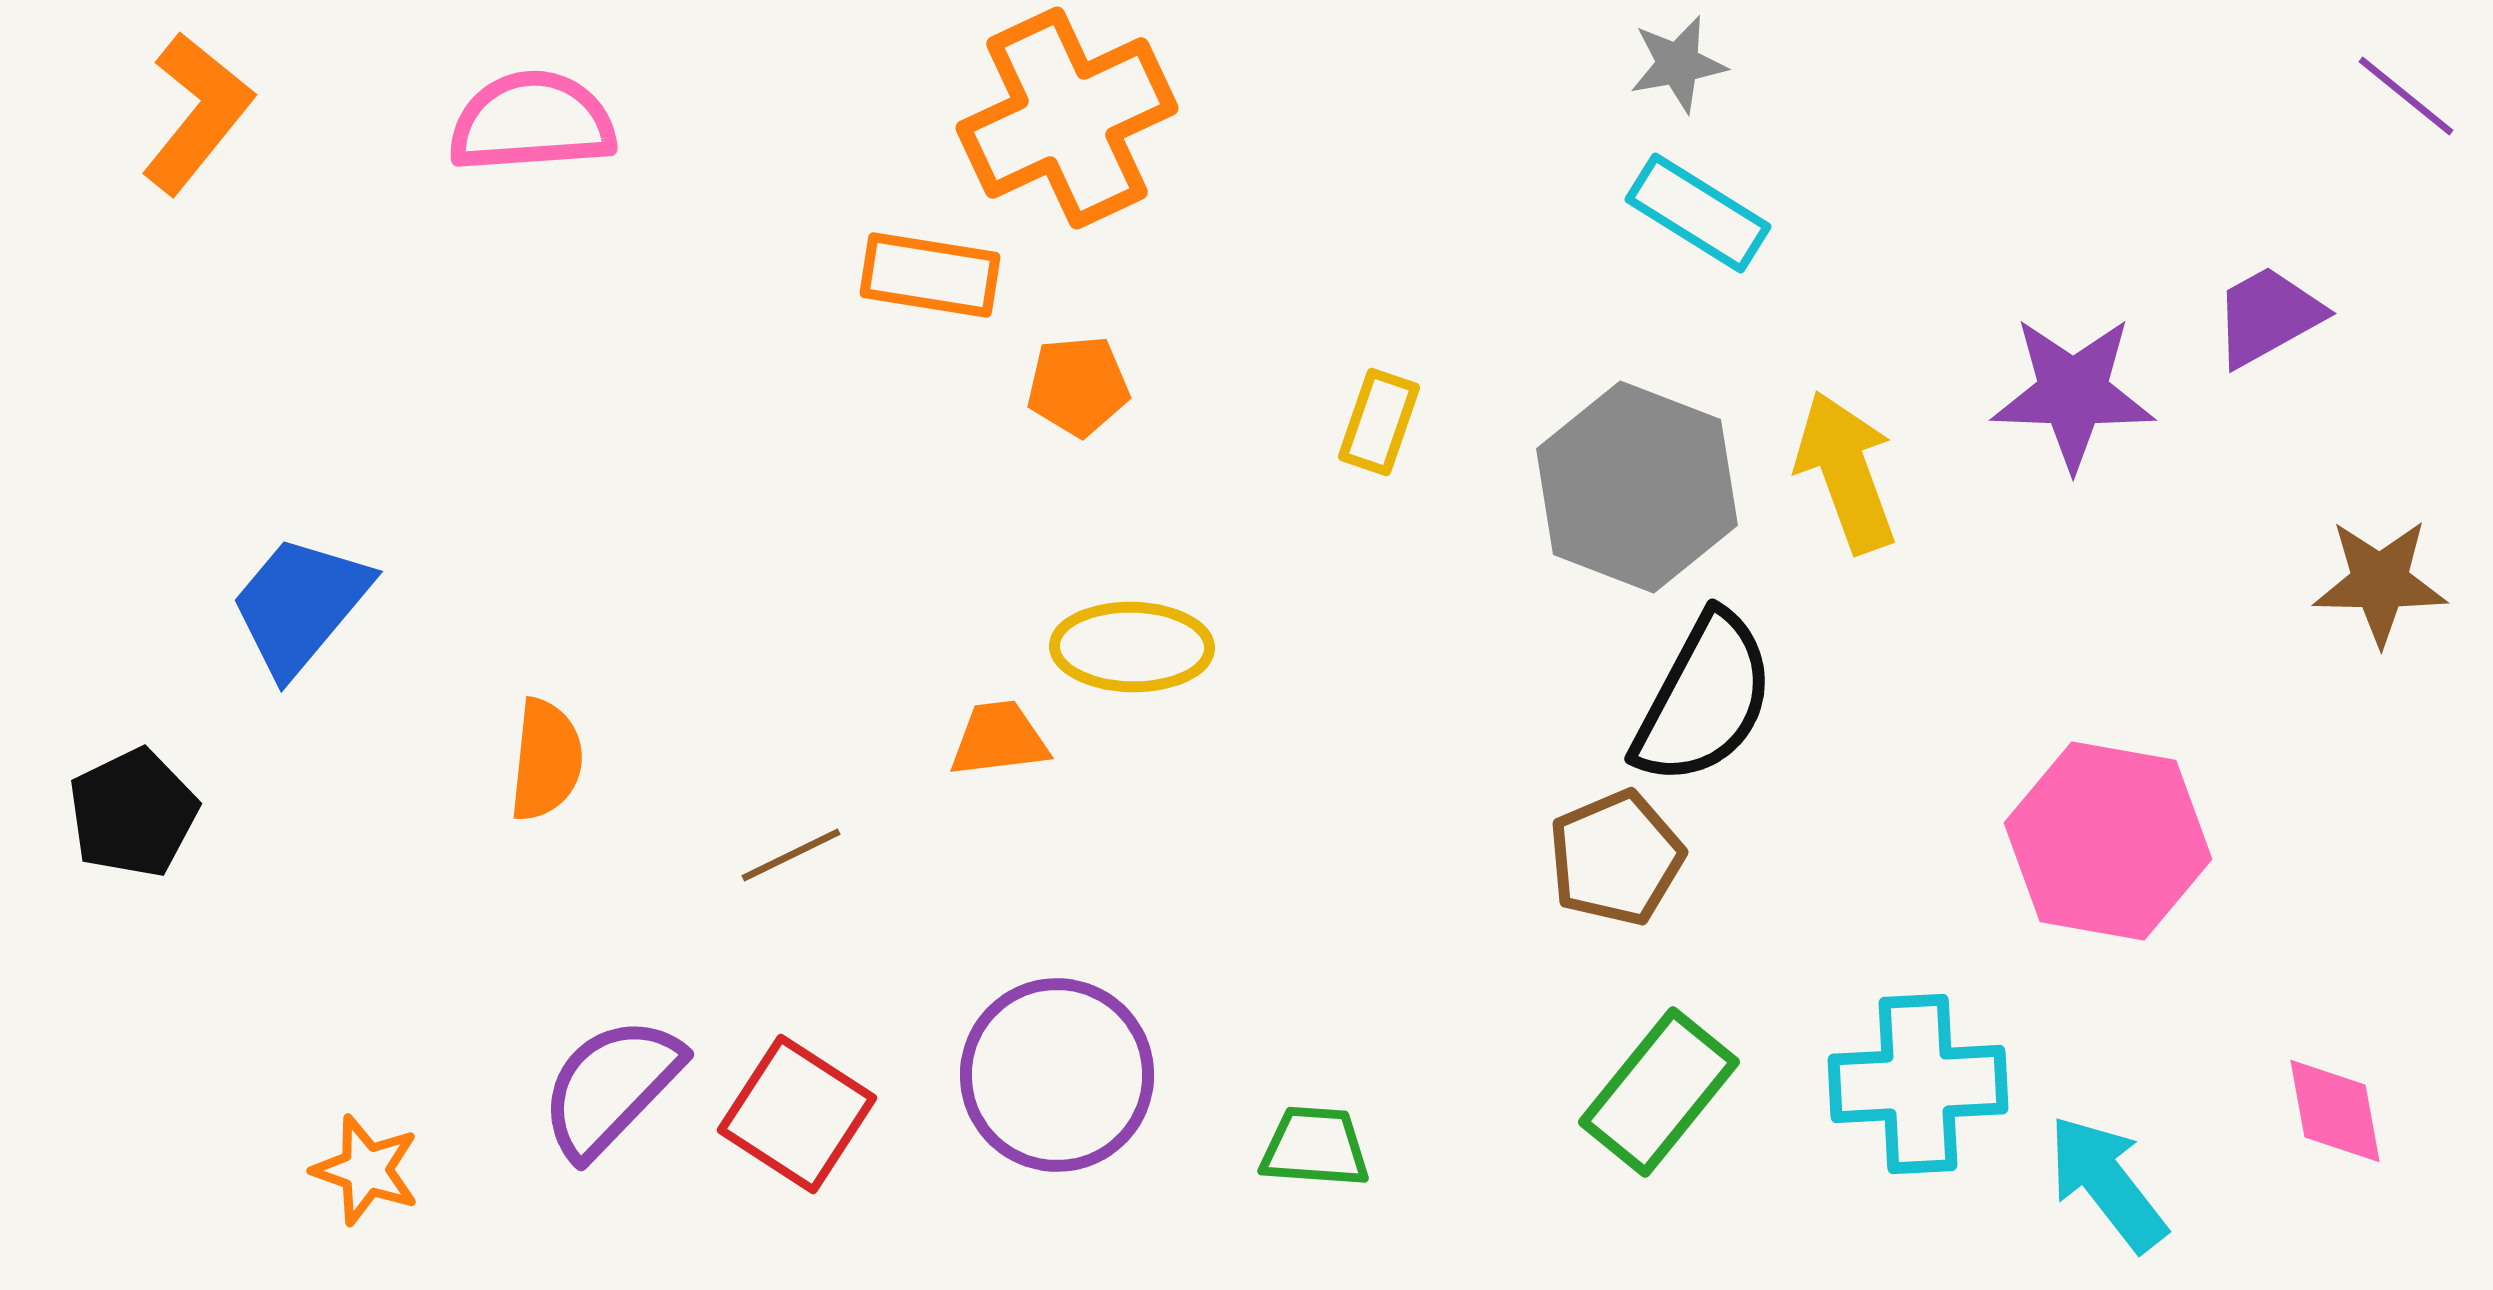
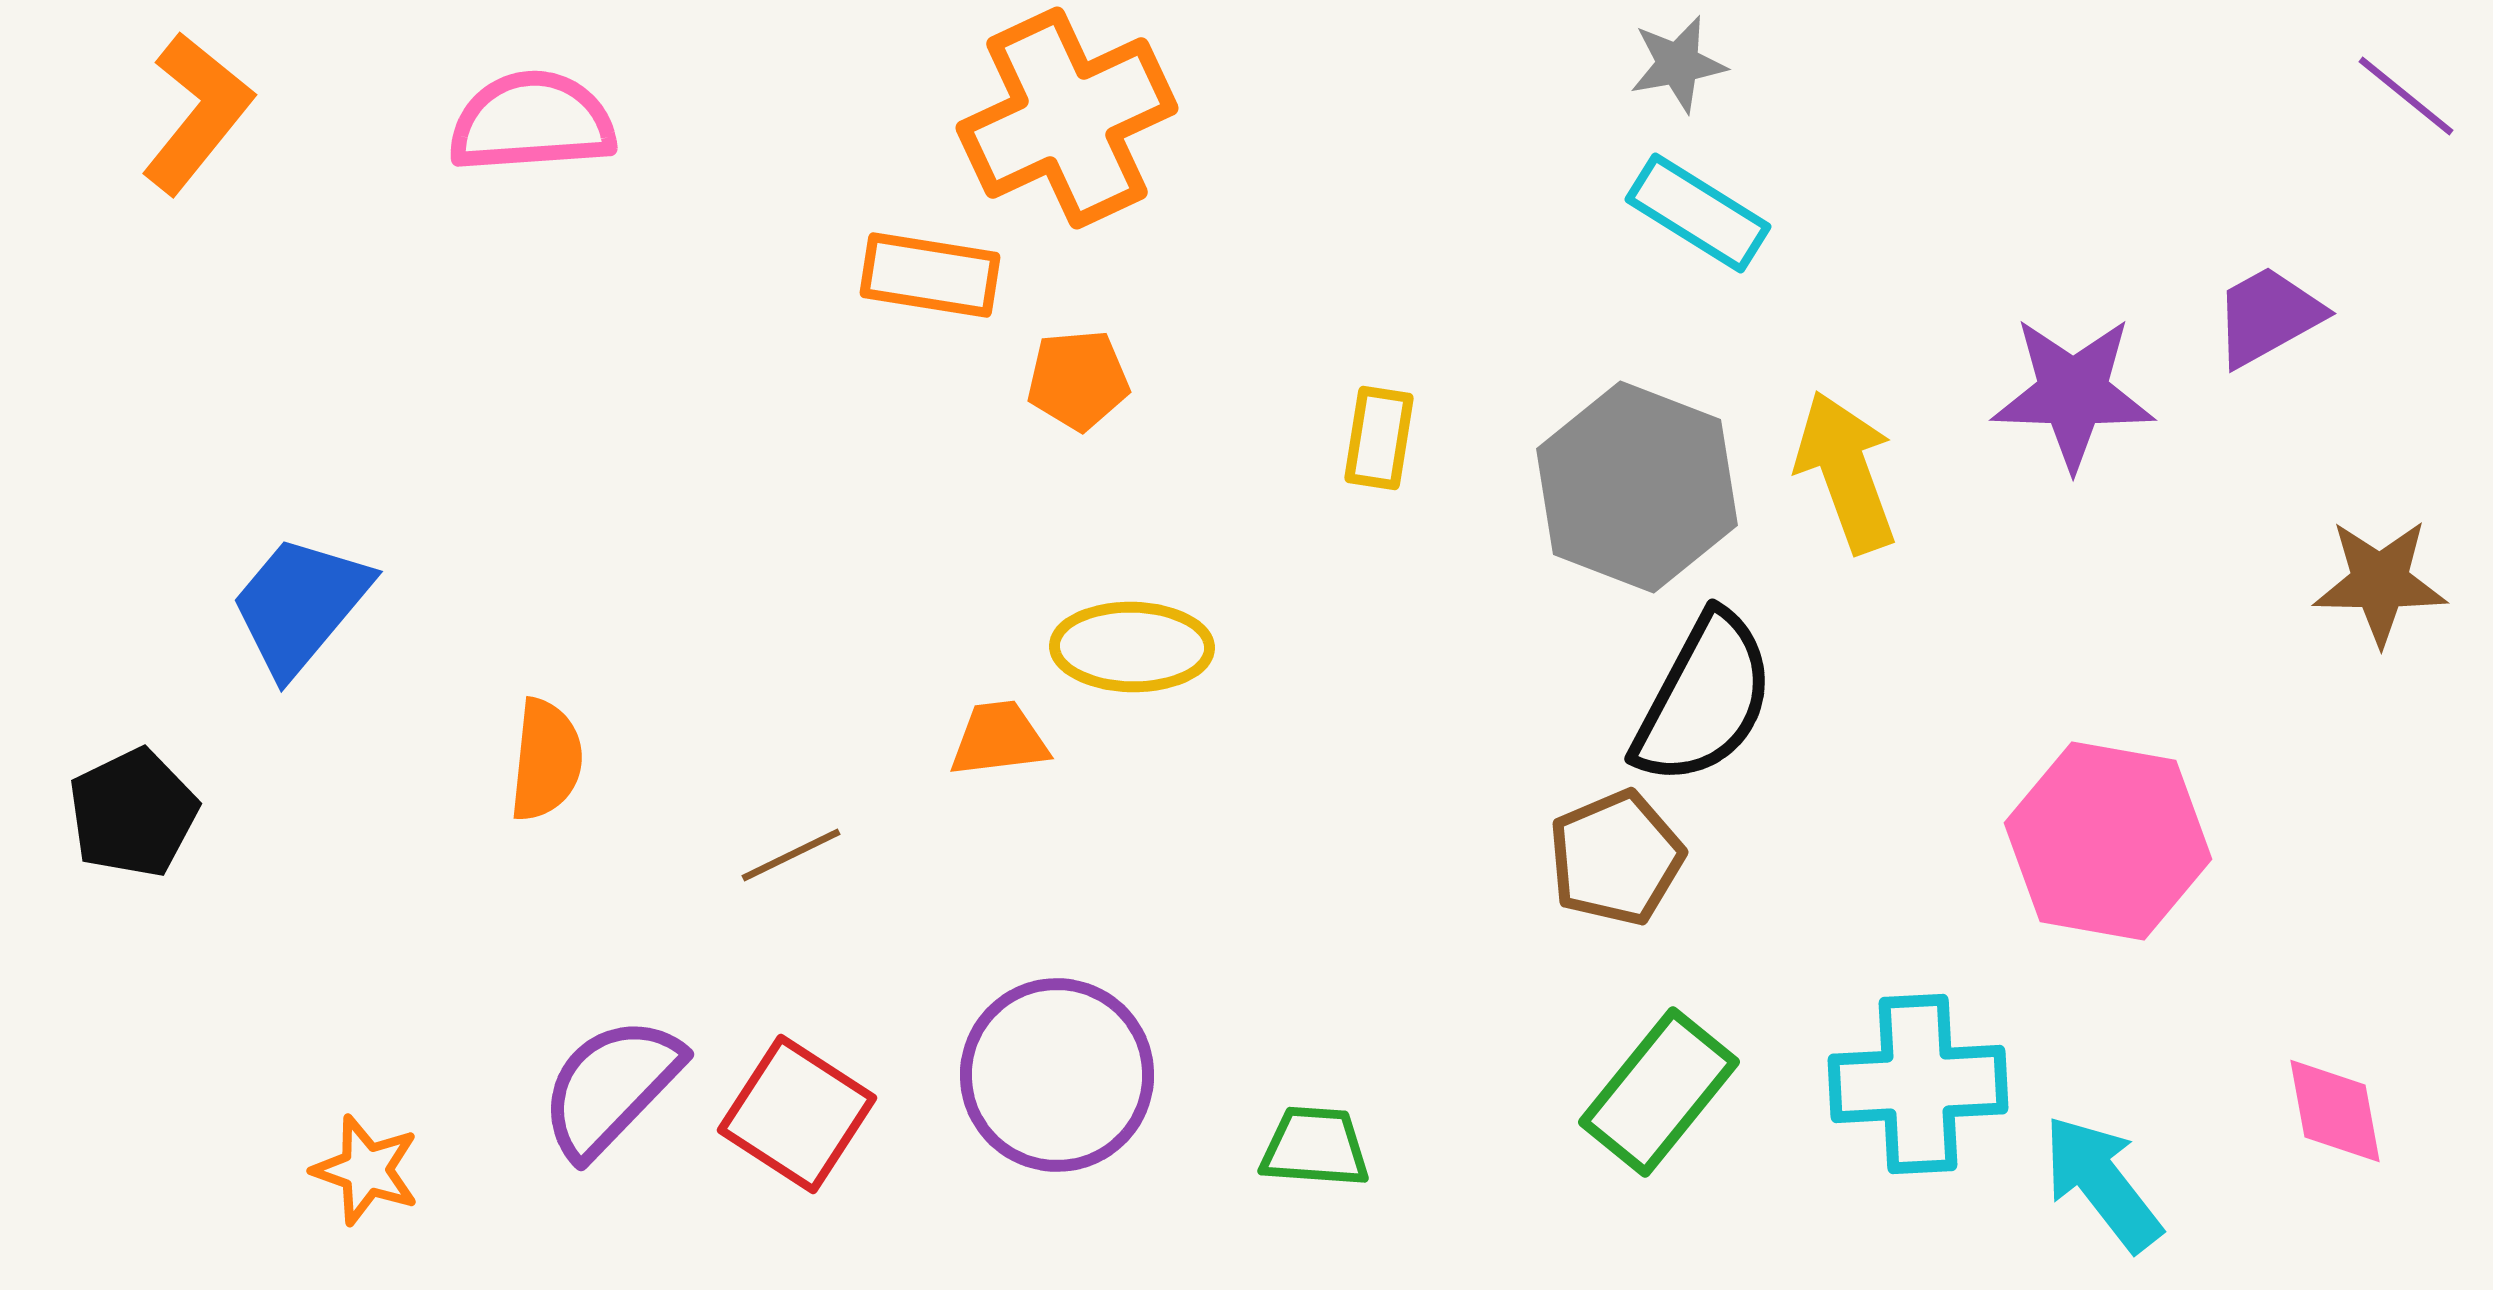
orange pentagon: moved 6 px up
yellow rectangle: moved 16 px down; rotated 10 degrees counterclockwise
cyan arrow: moved 5 px left
